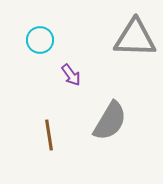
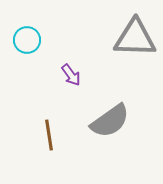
cyan circle: moved 13 px left
gray semicircle: rotated 24 degrees clockwise
